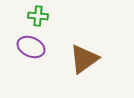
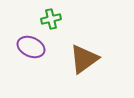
green cross: moved 13 px right, 3 px down; rotated 18 degrees counterclockwise
